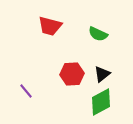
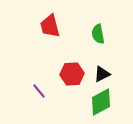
red trapezoid: rotated 60 degrees clockwise
green semicircle: rotated 54 degrees clockwise
black triangle: rotated 12 degrees clockwise
purple line: moved 13 px right
